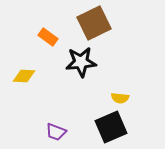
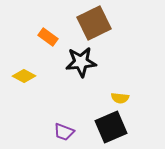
yellow diamond: rotated 25 degrees clockwise
purple trapezoid: moved 8 px right
